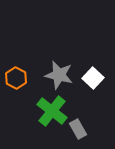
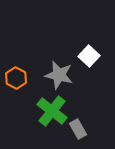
white square: moved 4 px left, 22 px up
